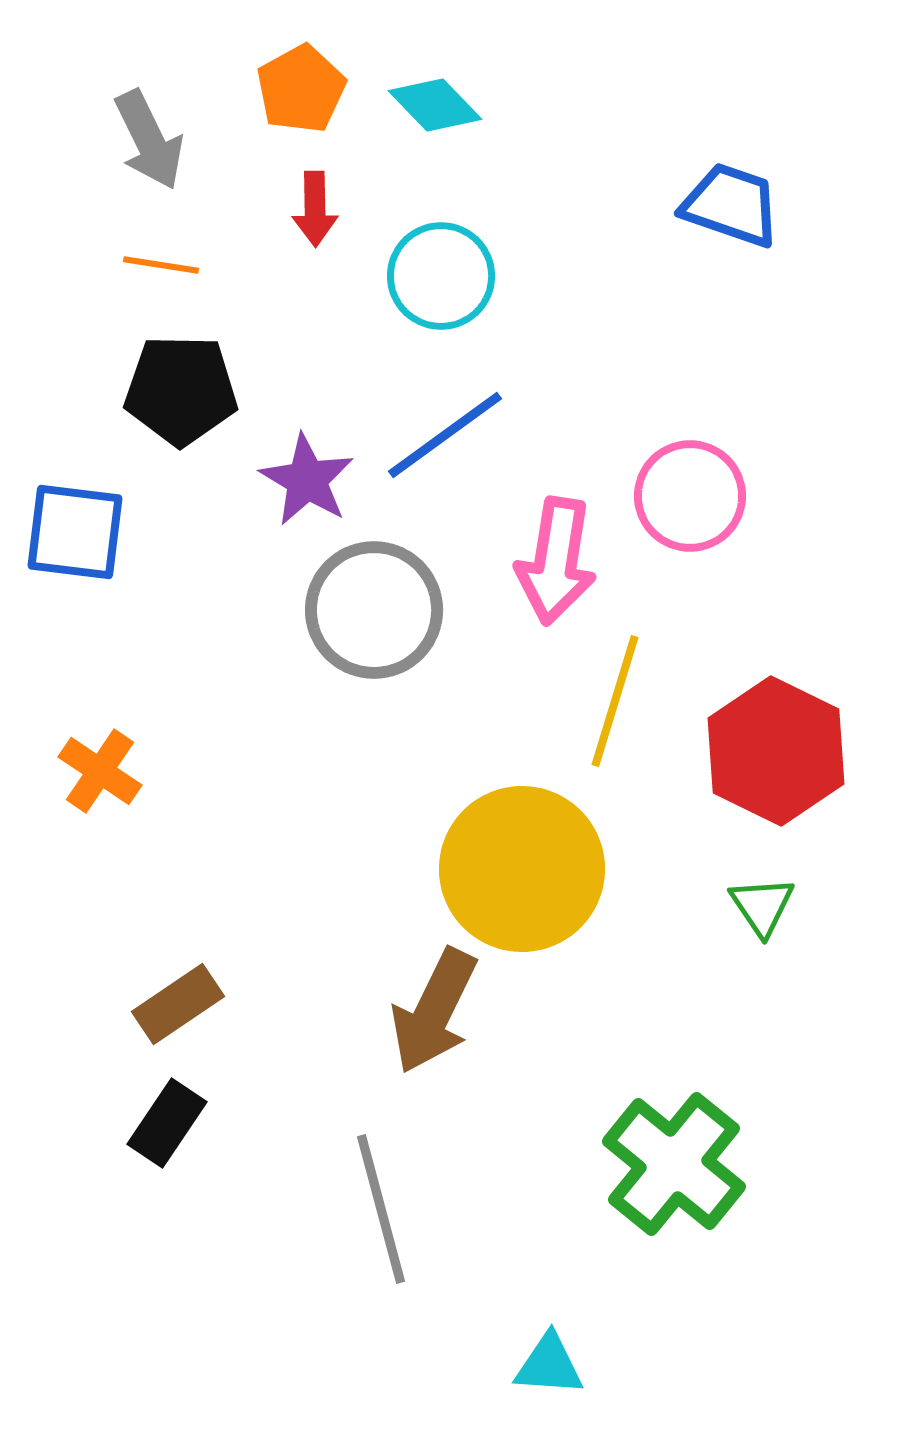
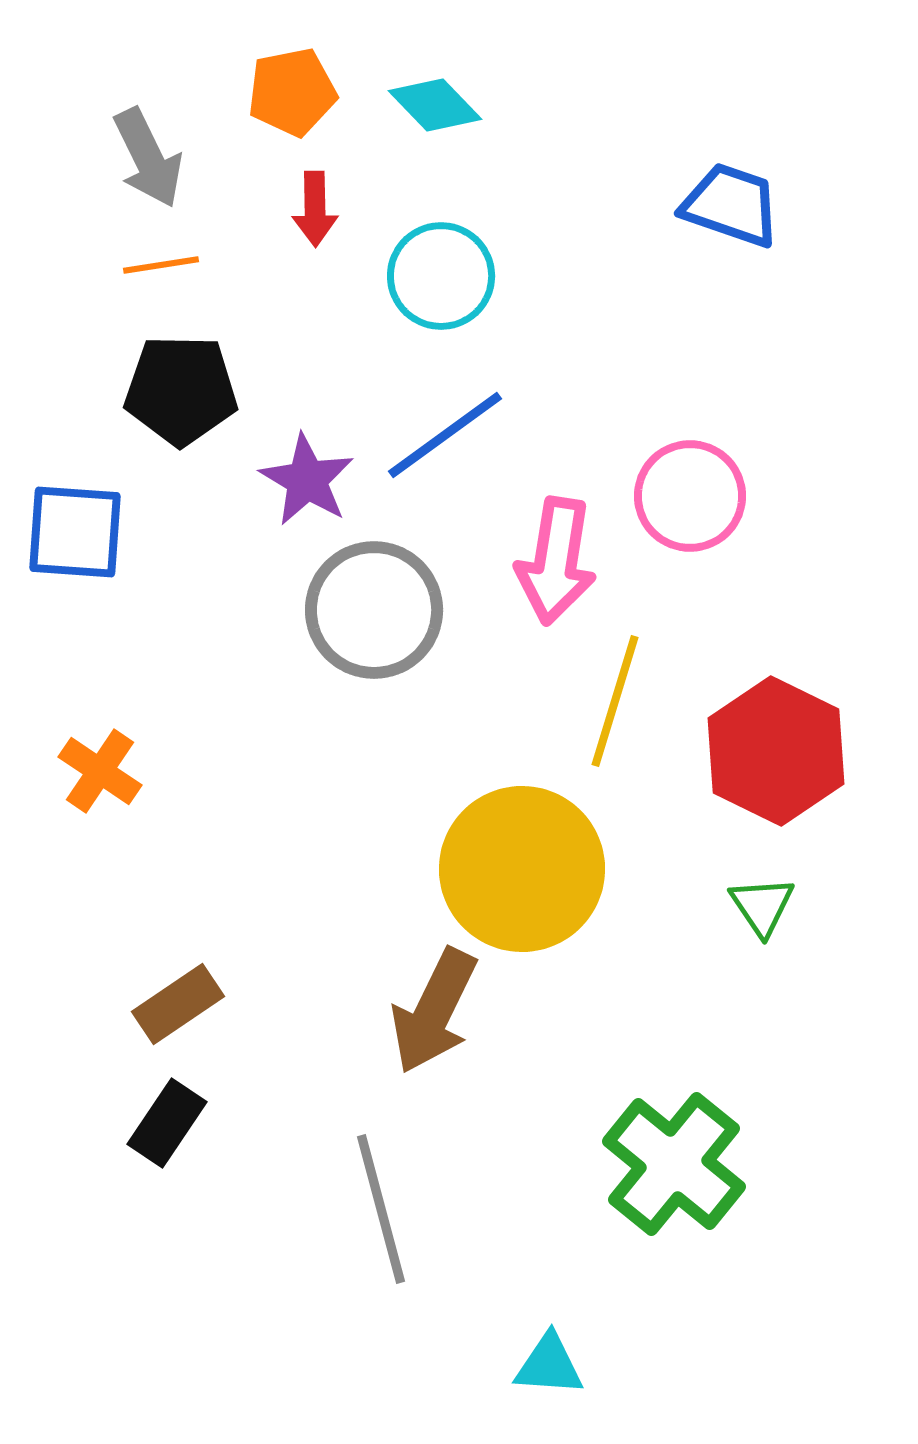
orange pentagon: moved 9 px left, 3 px down; rotated 18 degrees clockwise
gray arrow: moved 1 px left, 18 px down
orange line: rotated 18 degrees counterclockwise
blue square: rotated 3 degrees counterclockwise
